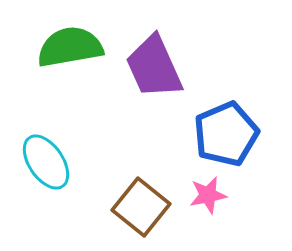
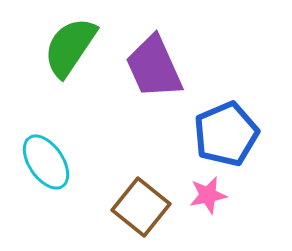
green semicircle: rotated 46 degrees counterclockwise
